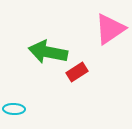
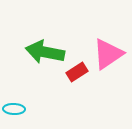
pink triangle: moved 2 px left, 25 px down
green arrow: moved 3 px left
